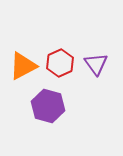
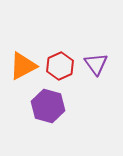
red hexagon: moved 3 px down
